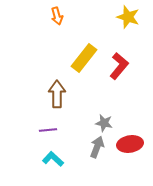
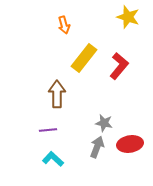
orange arrow: moved 7 px right, 9 px down
